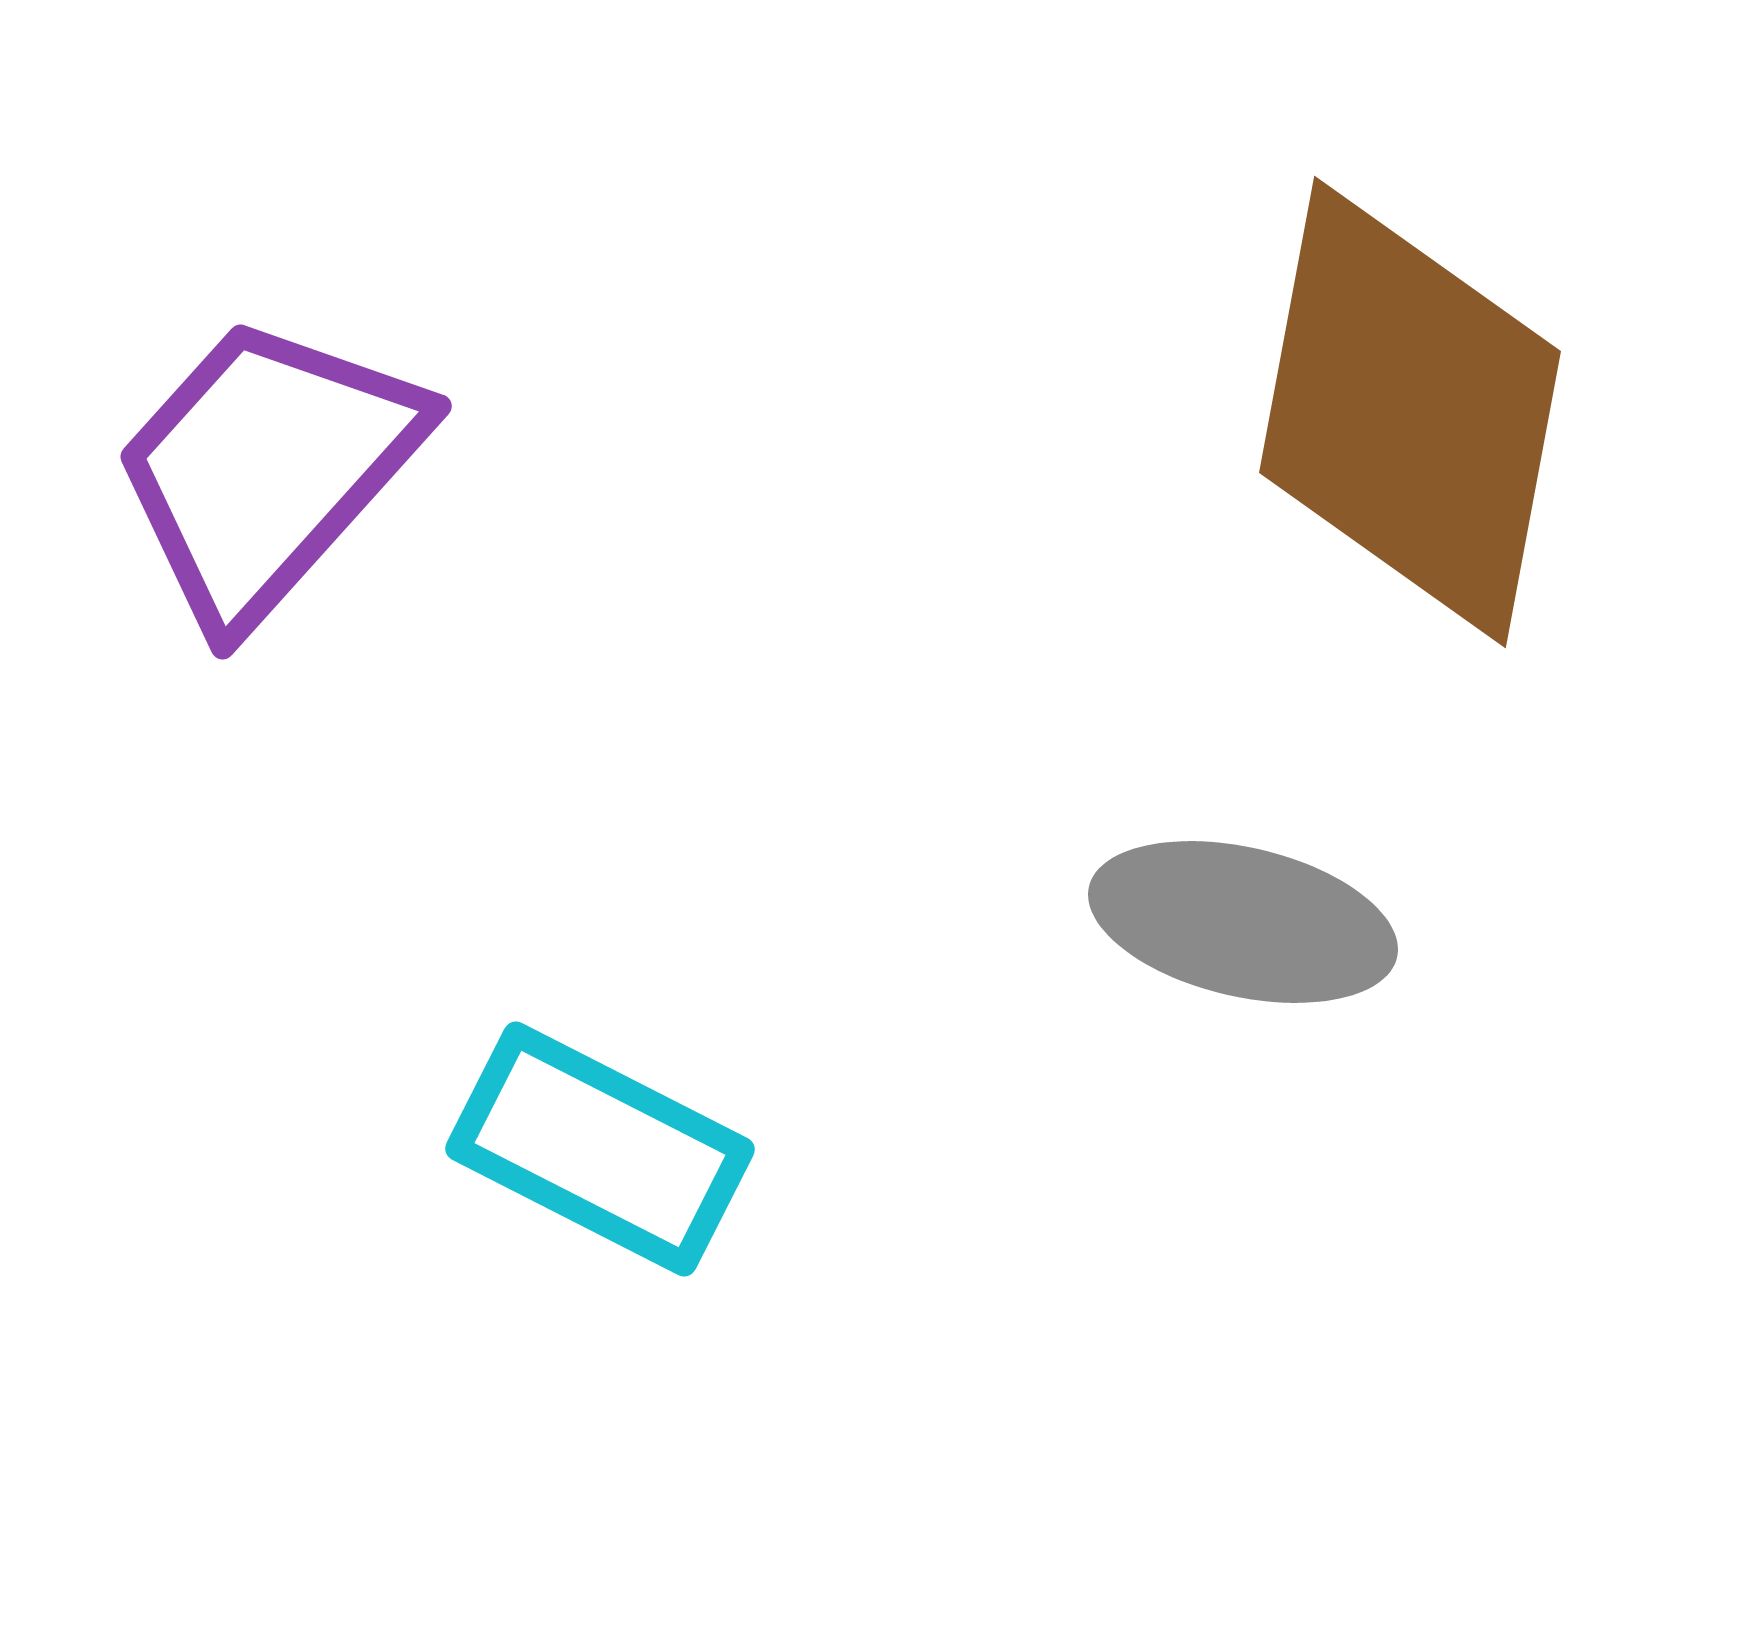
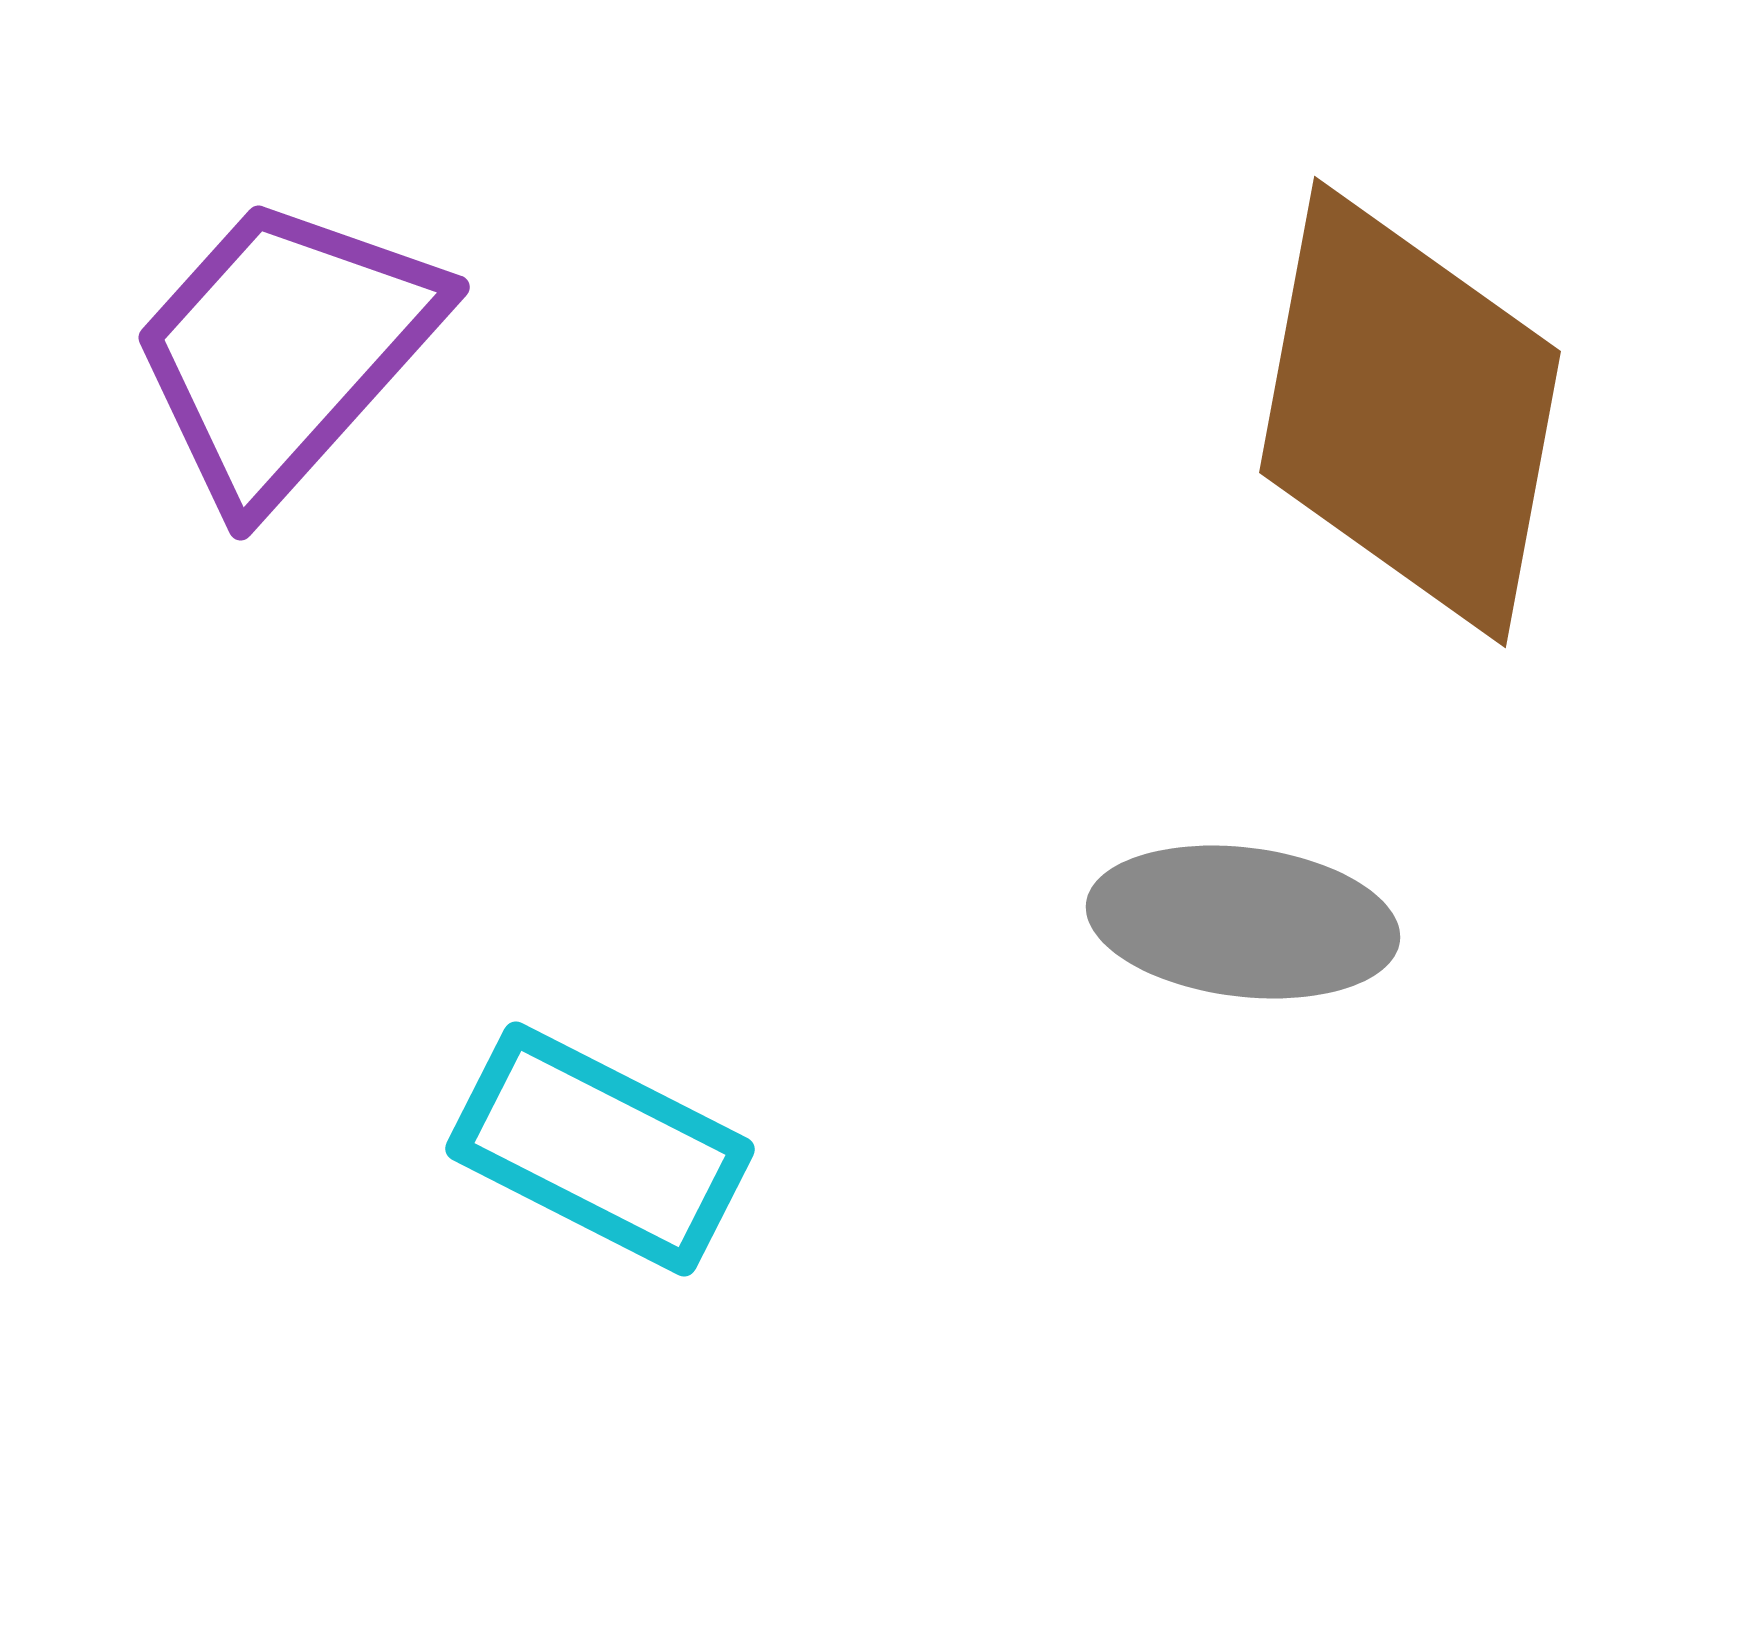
purple trapezoid: moved 18 px right, 119 px up
gray ellipse: rotated 6 degrees counterclockwise
